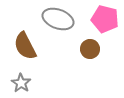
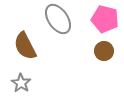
gray ellipse: rotated 36 degrees clockwise
brown circle: moved 14 px right, 2 px down
